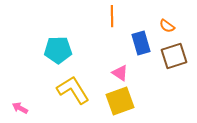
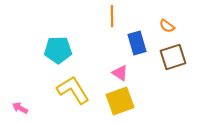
blue rectangle: moved 4 px left
brown square: moved 1 px left, 1 px down
